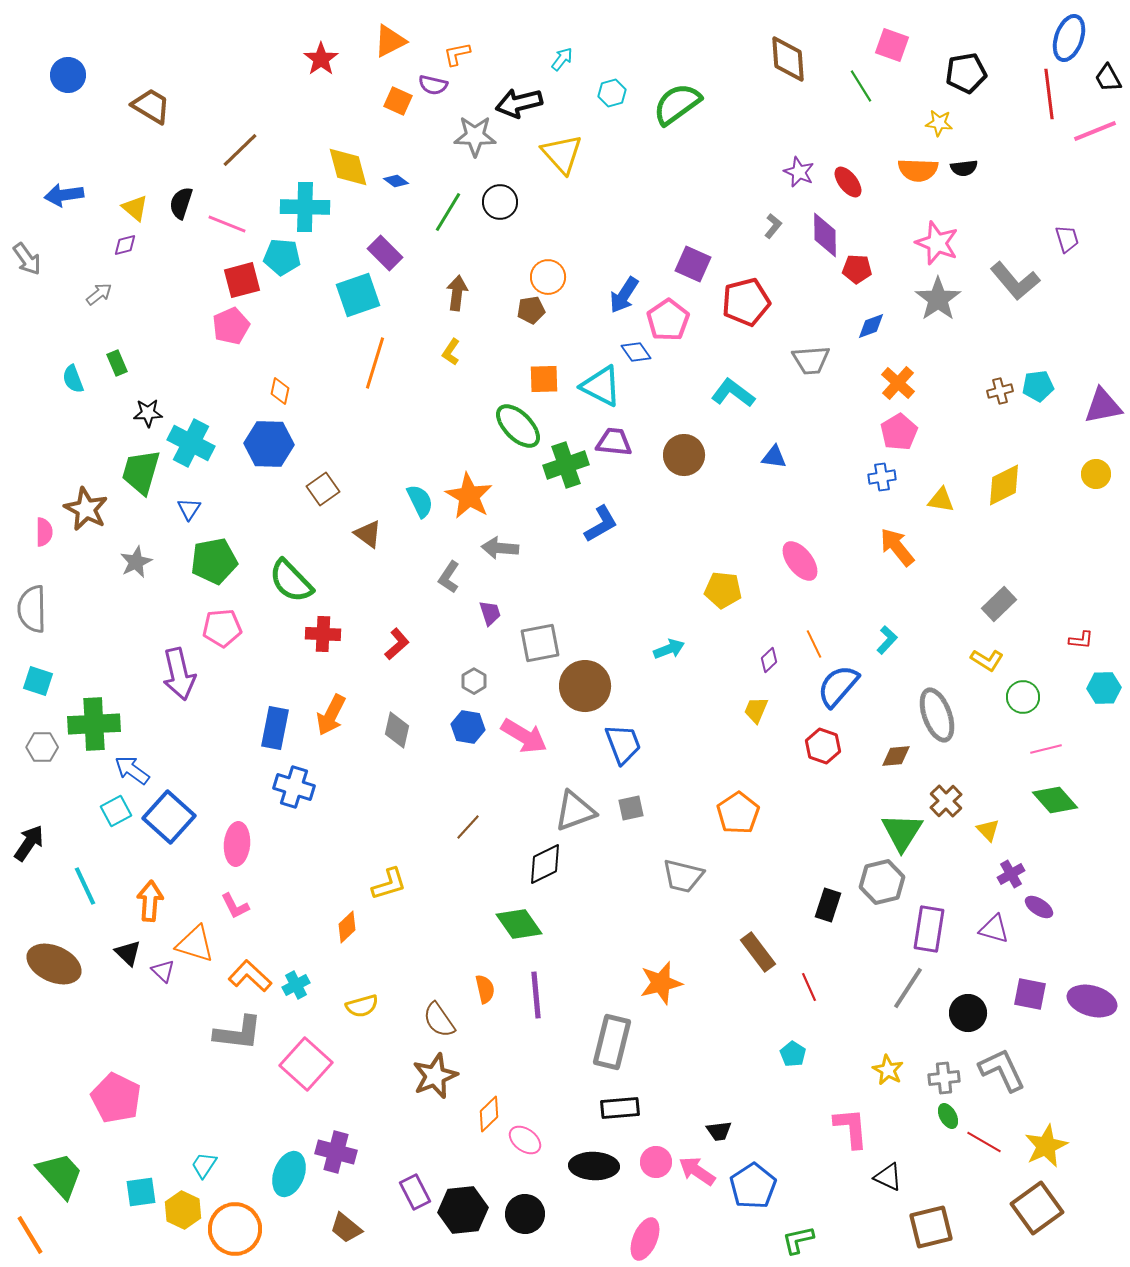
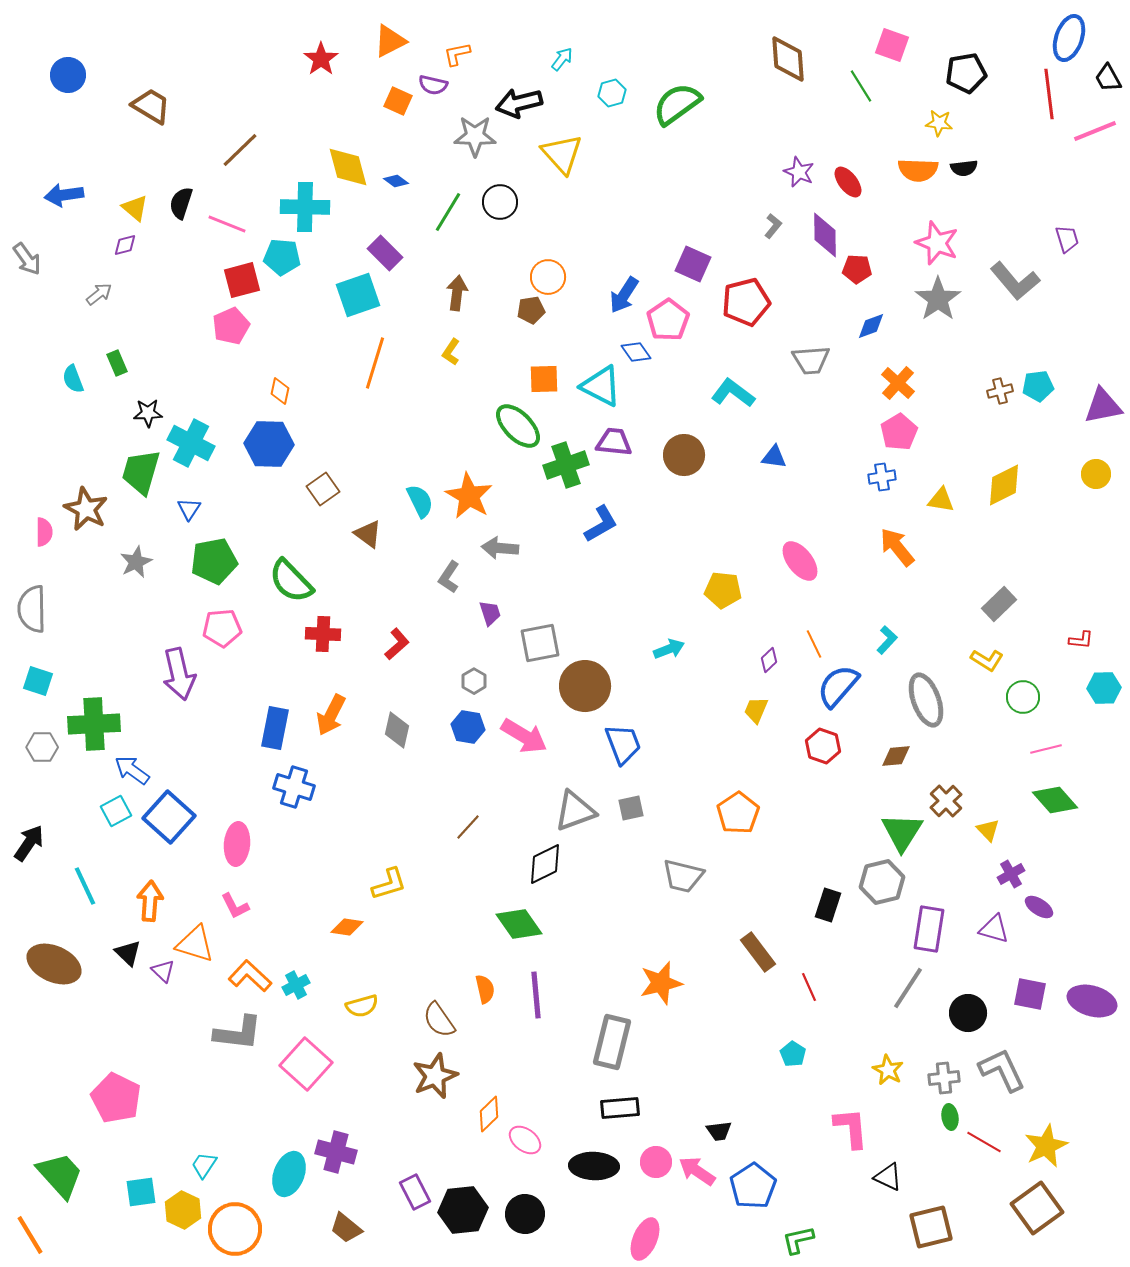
gray ellipse at (937, 715): moved 11 px left, 15 px up
orange diamond at (347, 927): rotated 52 degrees clockwise
green ellipse at (948, 1116): moved 2 px right, 1 px down; rotated 20 degrees clockwise
